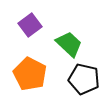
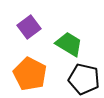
purple square: moved 1 px left, 2 px down
green trapezoid: rotated 12 degrees counterclockwise
